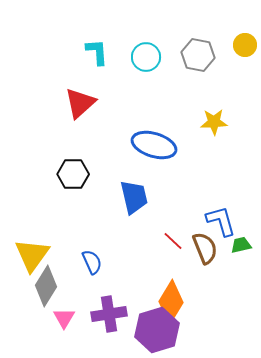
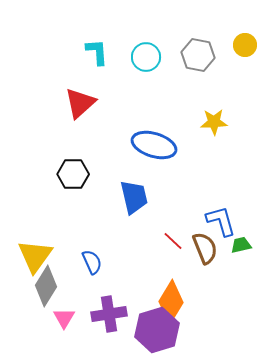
yellow triangle: moved 3 px right, 1 px down
